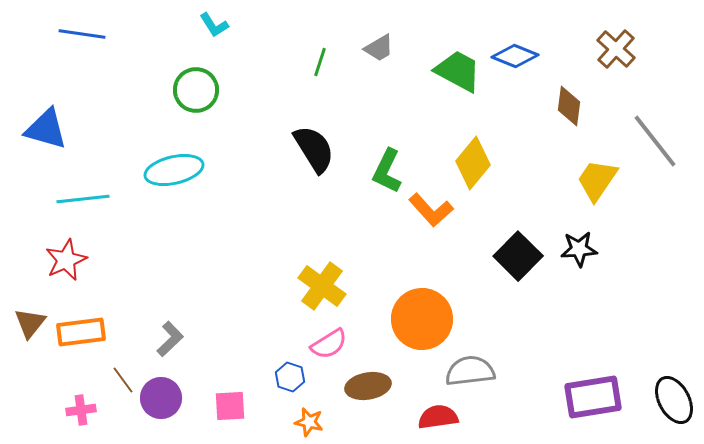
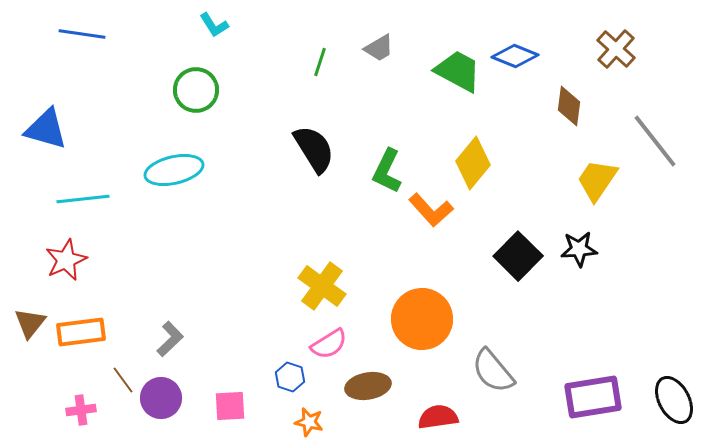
gray semicircle: moved 23 px right; rotated 123 degrees counterclockwise
